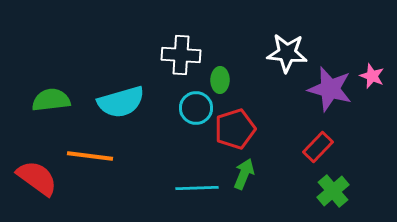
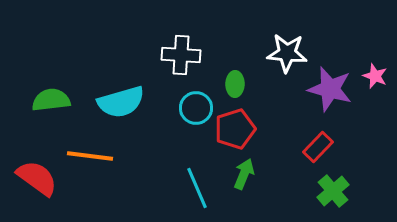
pink star: moved 3 px right
green ellipse: moved 15 px right, 4 px down
cyan line: rotated 69 degrees clockwise
